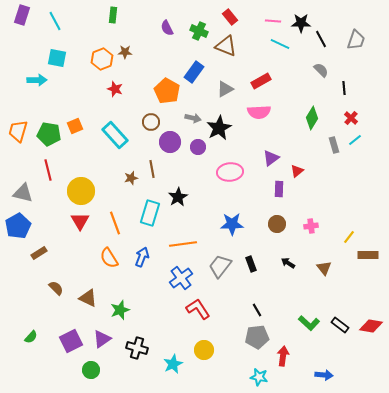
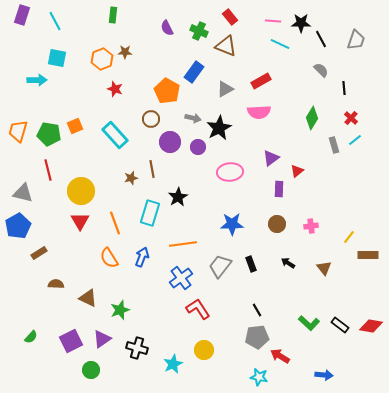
brown circle at (151, 122): moved 3 px up
brown semicircle at (56, 288): moved 4 px up; rotated 42 degrees counterclockwise
red arrow at (283, 356): moved 3 px left; rotated 66 degrees counterclockwise
